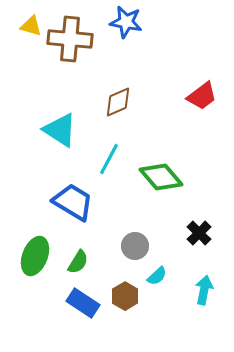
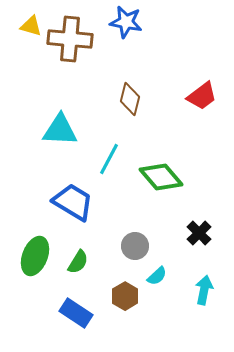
brown diamond: moved 12 px right, 3 px up; rotated 52 degrees counterclockwise
cyan triangle: rotated 30 degrees counterclockwise
blue rectangle: moved 7 px left, 10 px down
